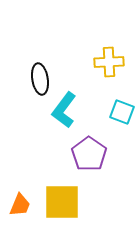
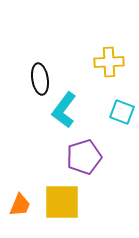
purple pentagon: moved 5 px left, 3 px down; rotated 20 degrees clockwise
